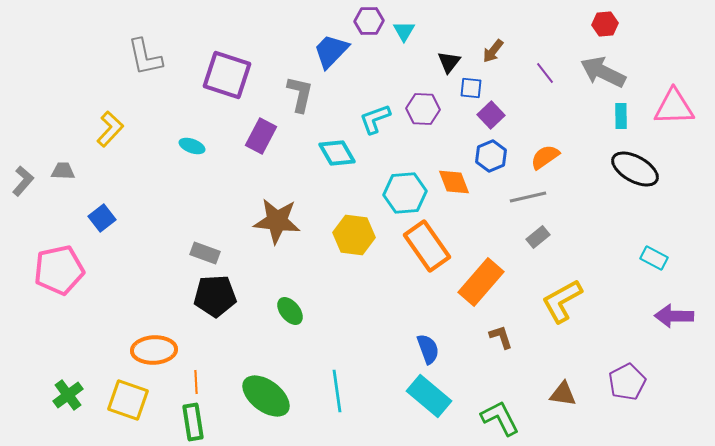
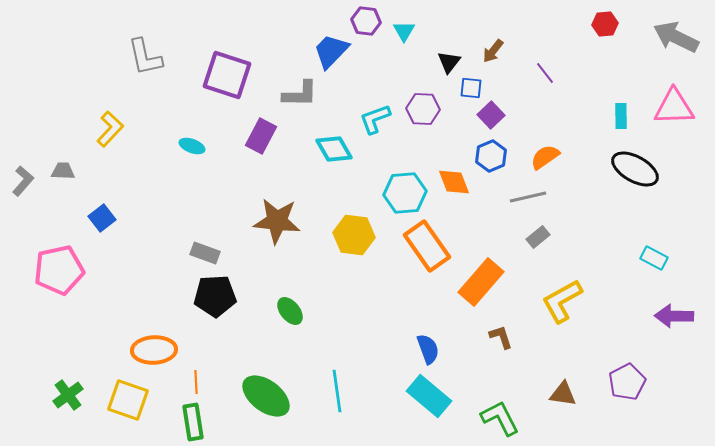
purple hexagon at (369, 21): moved 3 px left; rotated 8 degrees clockwise
gray arrow at (603, 72): moved 73 px right, 35 px up
gray L-shape at (300, 94): rotated 78 degrees clockwise
cyan diamond at (337, 153): moved 3 px left, 4 px up
